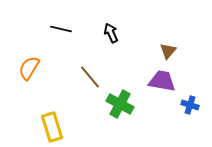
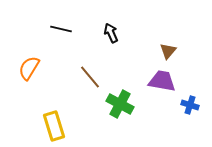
yellow rectangle: moved 2 px right, 1 px up
